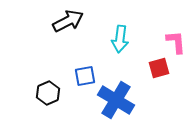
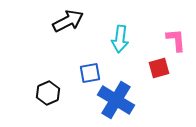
pink L-shape: moved 2 px up
blue square: moved 5 px right, 3 px up
